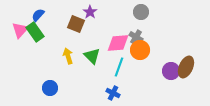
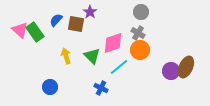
blue semicircle: moved 18 px right, 5 px down
brown square: rotated 12 degrees counterclockwise
pink triangle: rotated 30 degrees counterclockwise
gray cross: moved 2 px right, 4 px up
pink diamond: moved 5 px left; rotated 15 degrees counterclockwise
yellow arrow: moved 2 px left
cyan line: rotated 30 degrees clockwise
blue circle: moved 1 px up
blue cross: moved 12 px left, 5 px up
